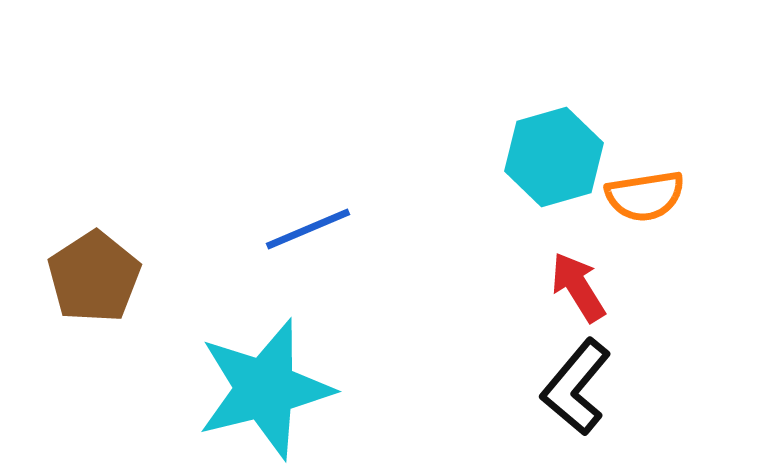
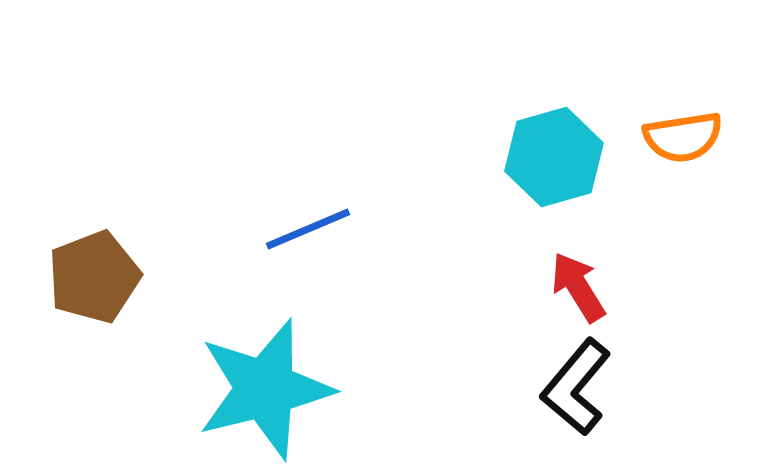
orange semicircle: moved 38 px right, 59 px up
brown pentagon: rotated 12 degrees clockwise
